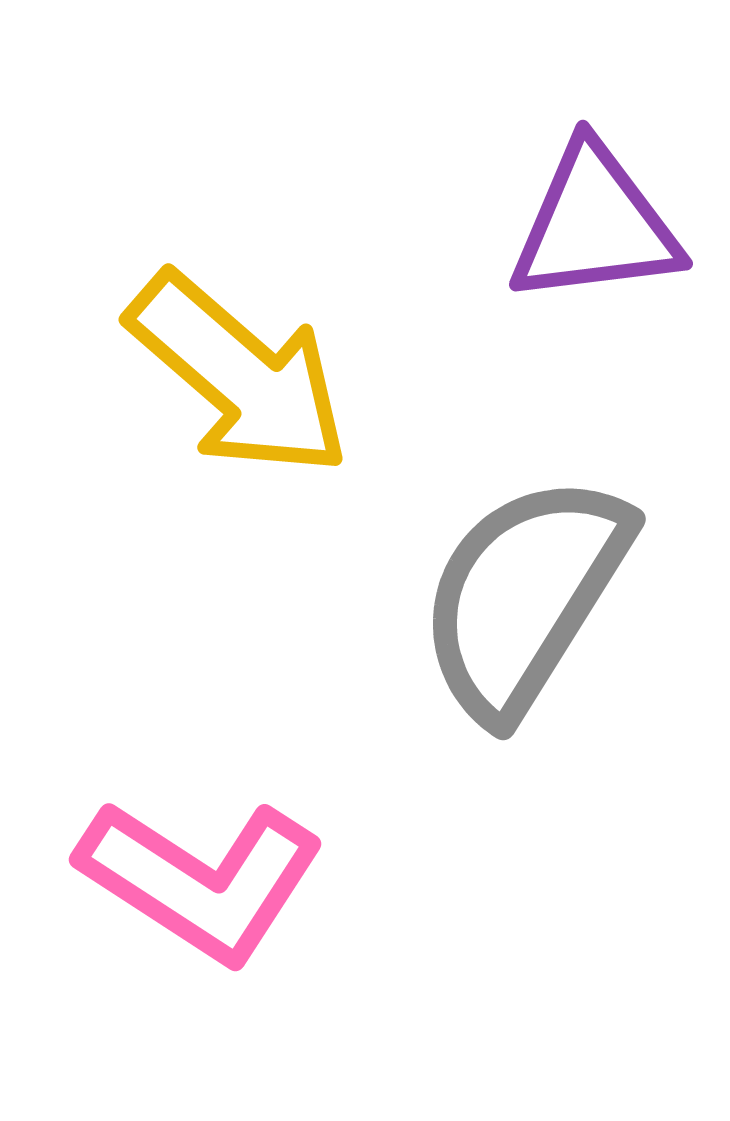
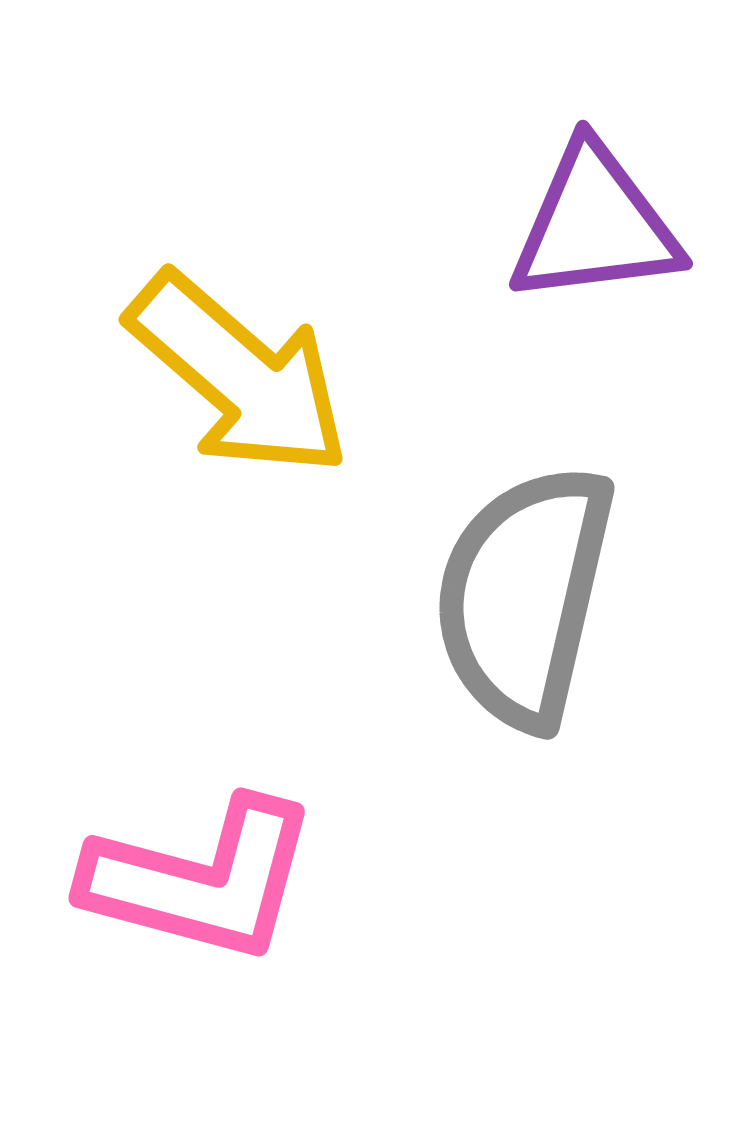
gray semicircle: rotated 19 degrees counterclockwise
pink L-shape: rotated 18 degrees counterclockwise
